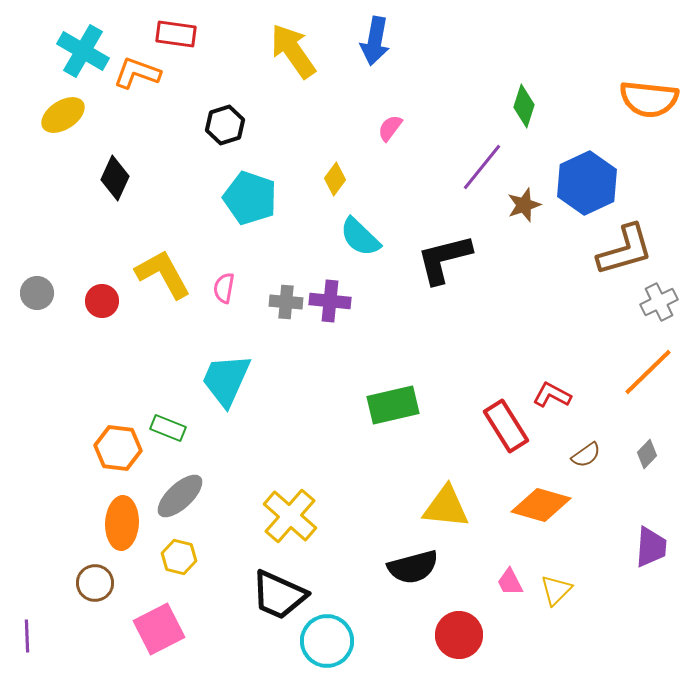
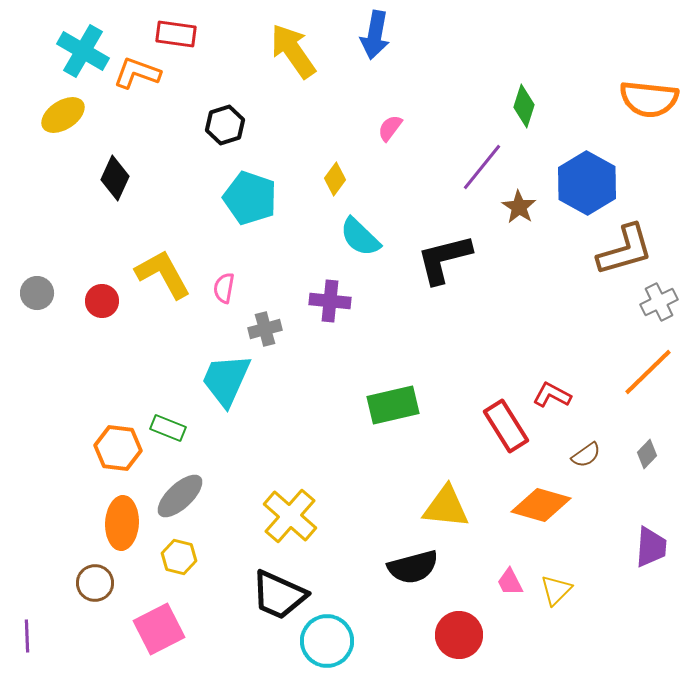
blue arrow at (375, 41): moved 6 px up
blue hexagon at (587, 183): rotated 6 degrees counterclockwise
brown star at (524, 205): moved 5 px left, 2 px down; rotated 20 degrees counterclockwise
gray cross at (286, 302): moved 21 px left, 27 px down; rotated 20 degrees counterclockwise
